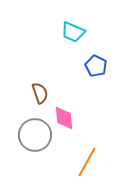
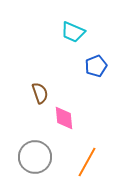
blue pentagon: rotated 25 degrees clockwise
gray circle: moved 22 px down
